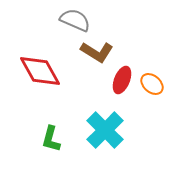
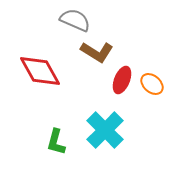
green L-shape: moved 5 px right, 3 px down
